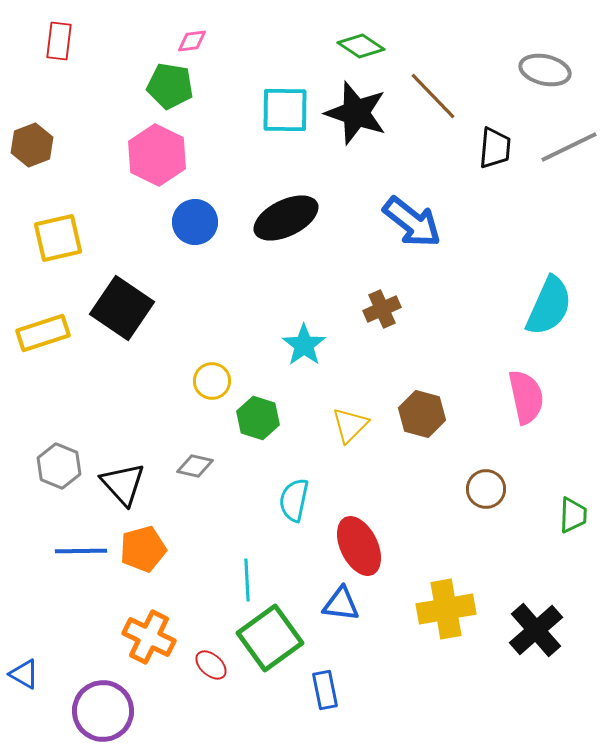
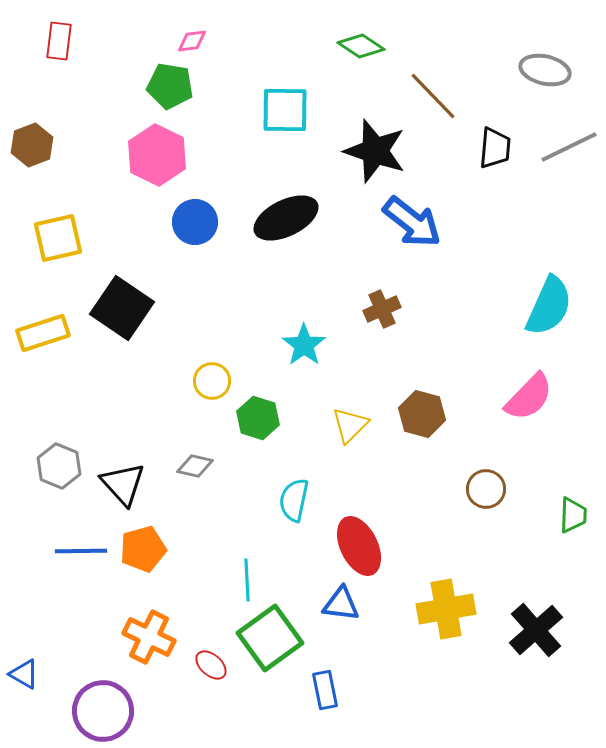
black star at (356, 113): moved 19 px right, 38 px down
pink semicircle at (526, 397): moved 3 px right; rotated 56 degrees clockwise
